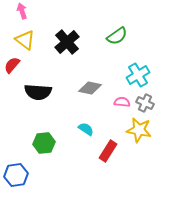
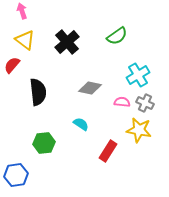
black semicircle: rotated 100 degrees counterclockwise
cyan semicircle: moved 5 px left, 5 px up
